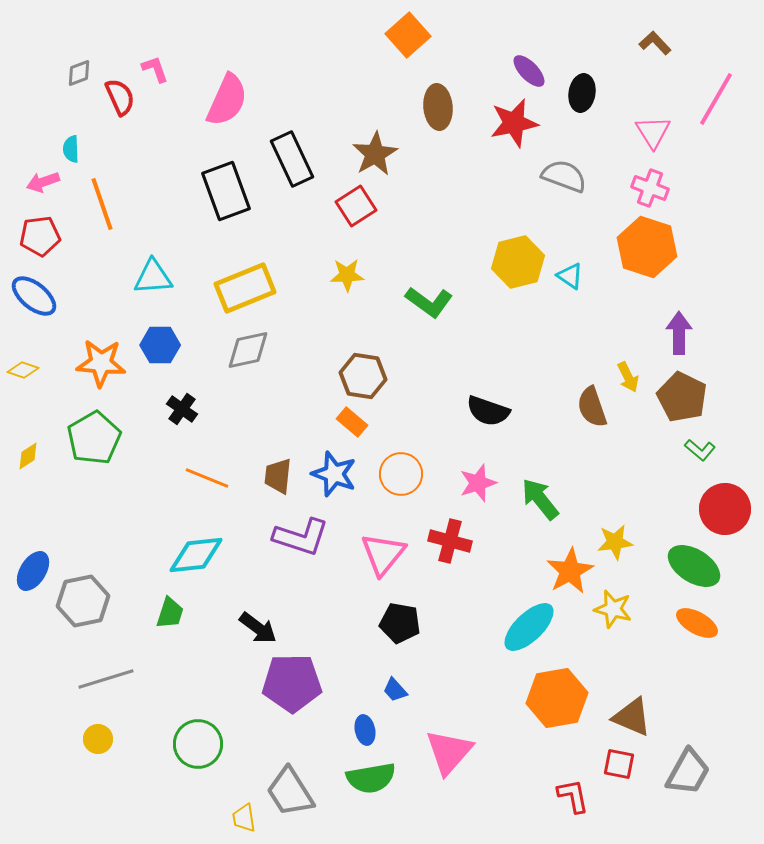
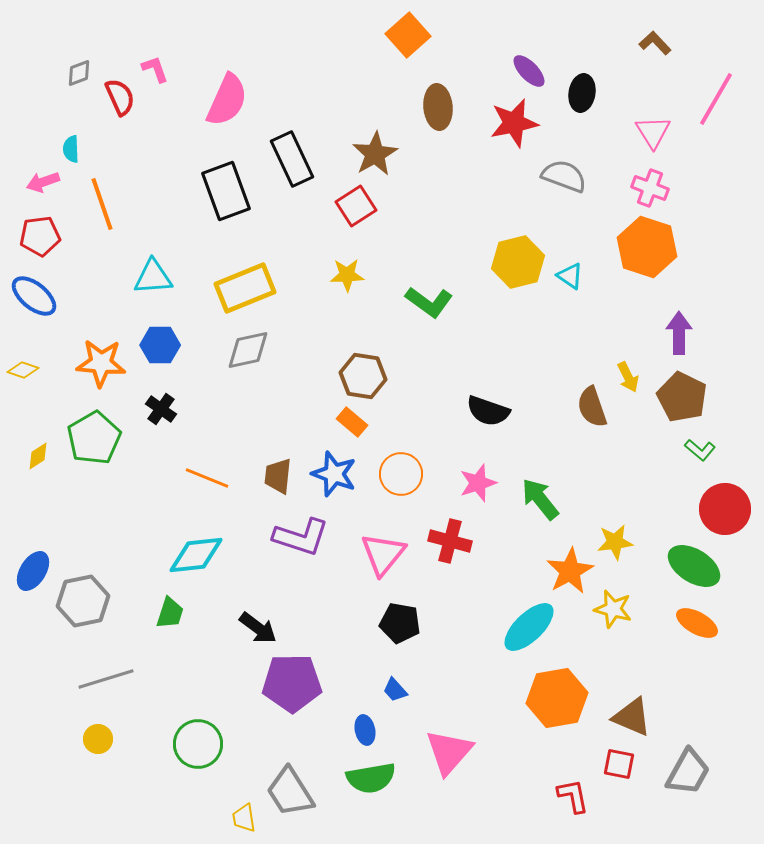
black cross at (182, 409): moved 21 px left
yellow diamond at (28, 456): moved 10 px right
